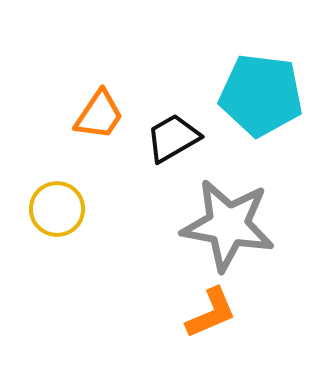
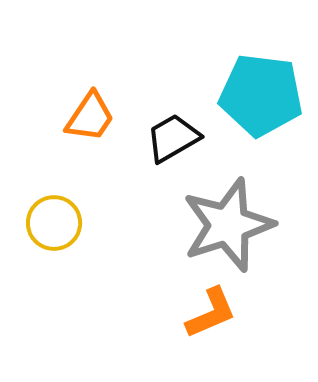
orange trapezoid: moved 9 px left, 2 px down
yellow circle: moved 3 px left, 14 px down
gray star: rotated 28 degrees counterclockwise
